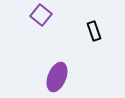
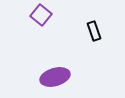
purple ellipse: moved 2 px left; rotated 52 degrees clockwise
